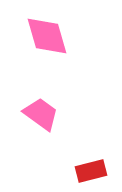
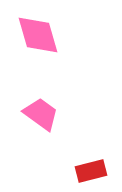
pink diamond: moved 9 px left, 1 px up
